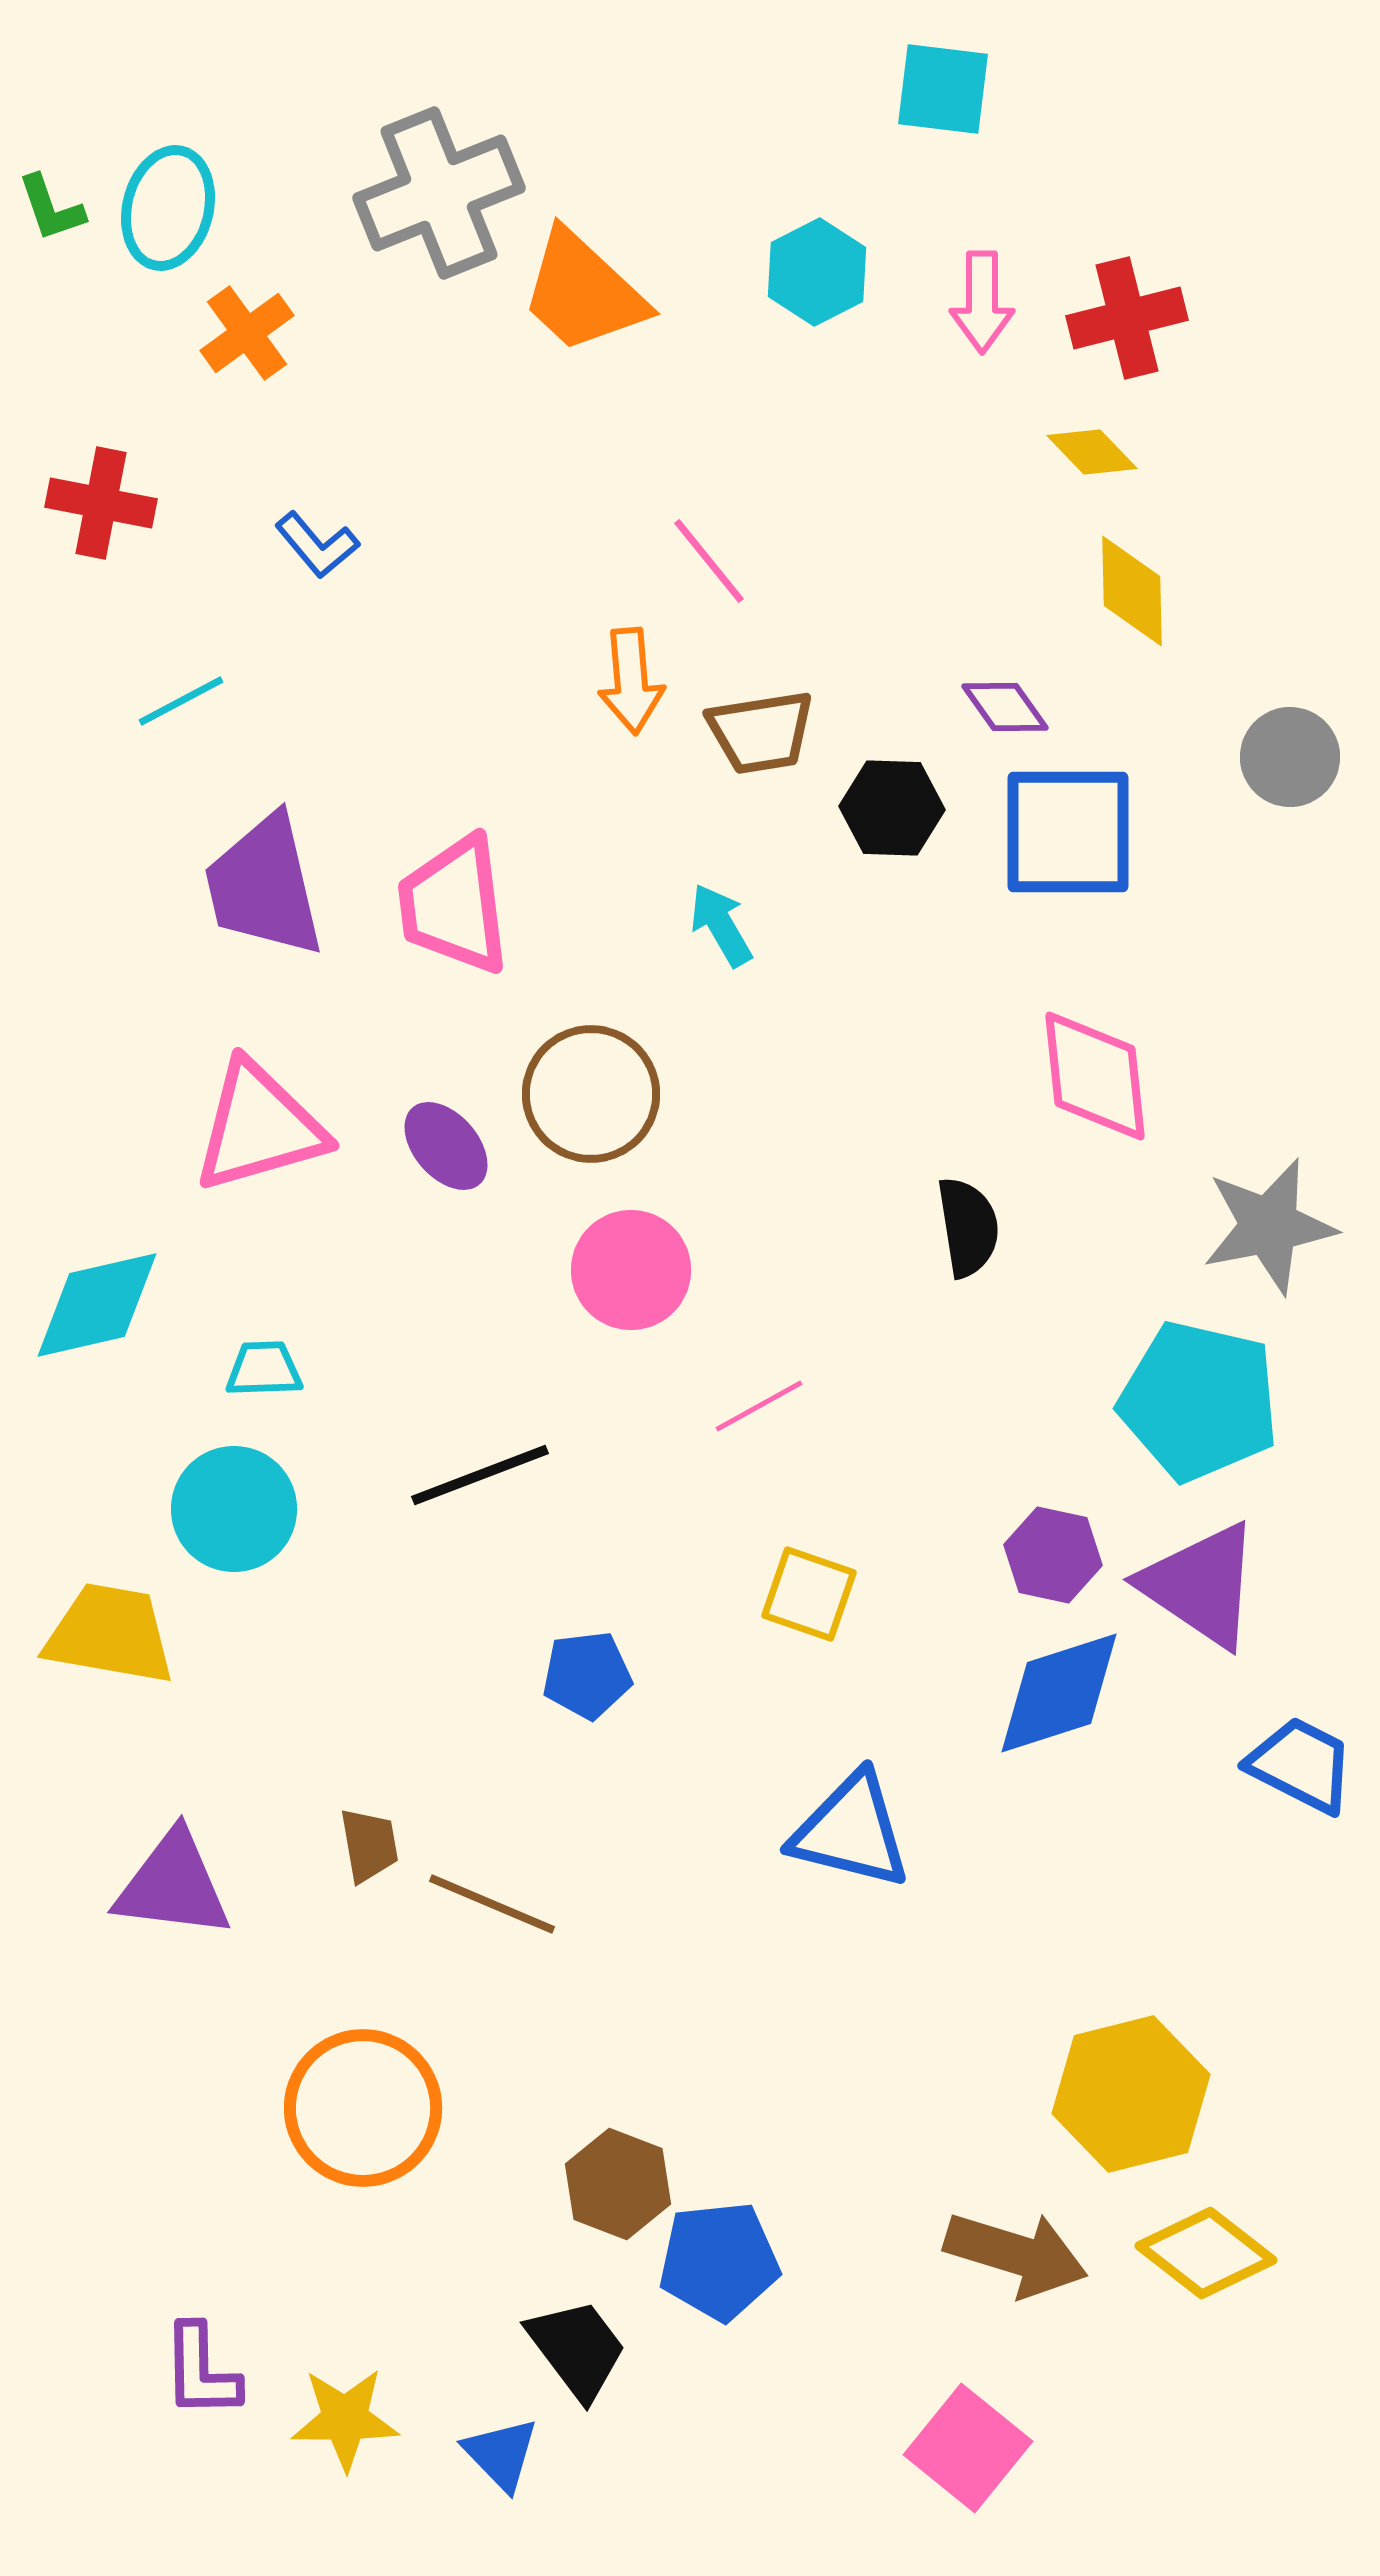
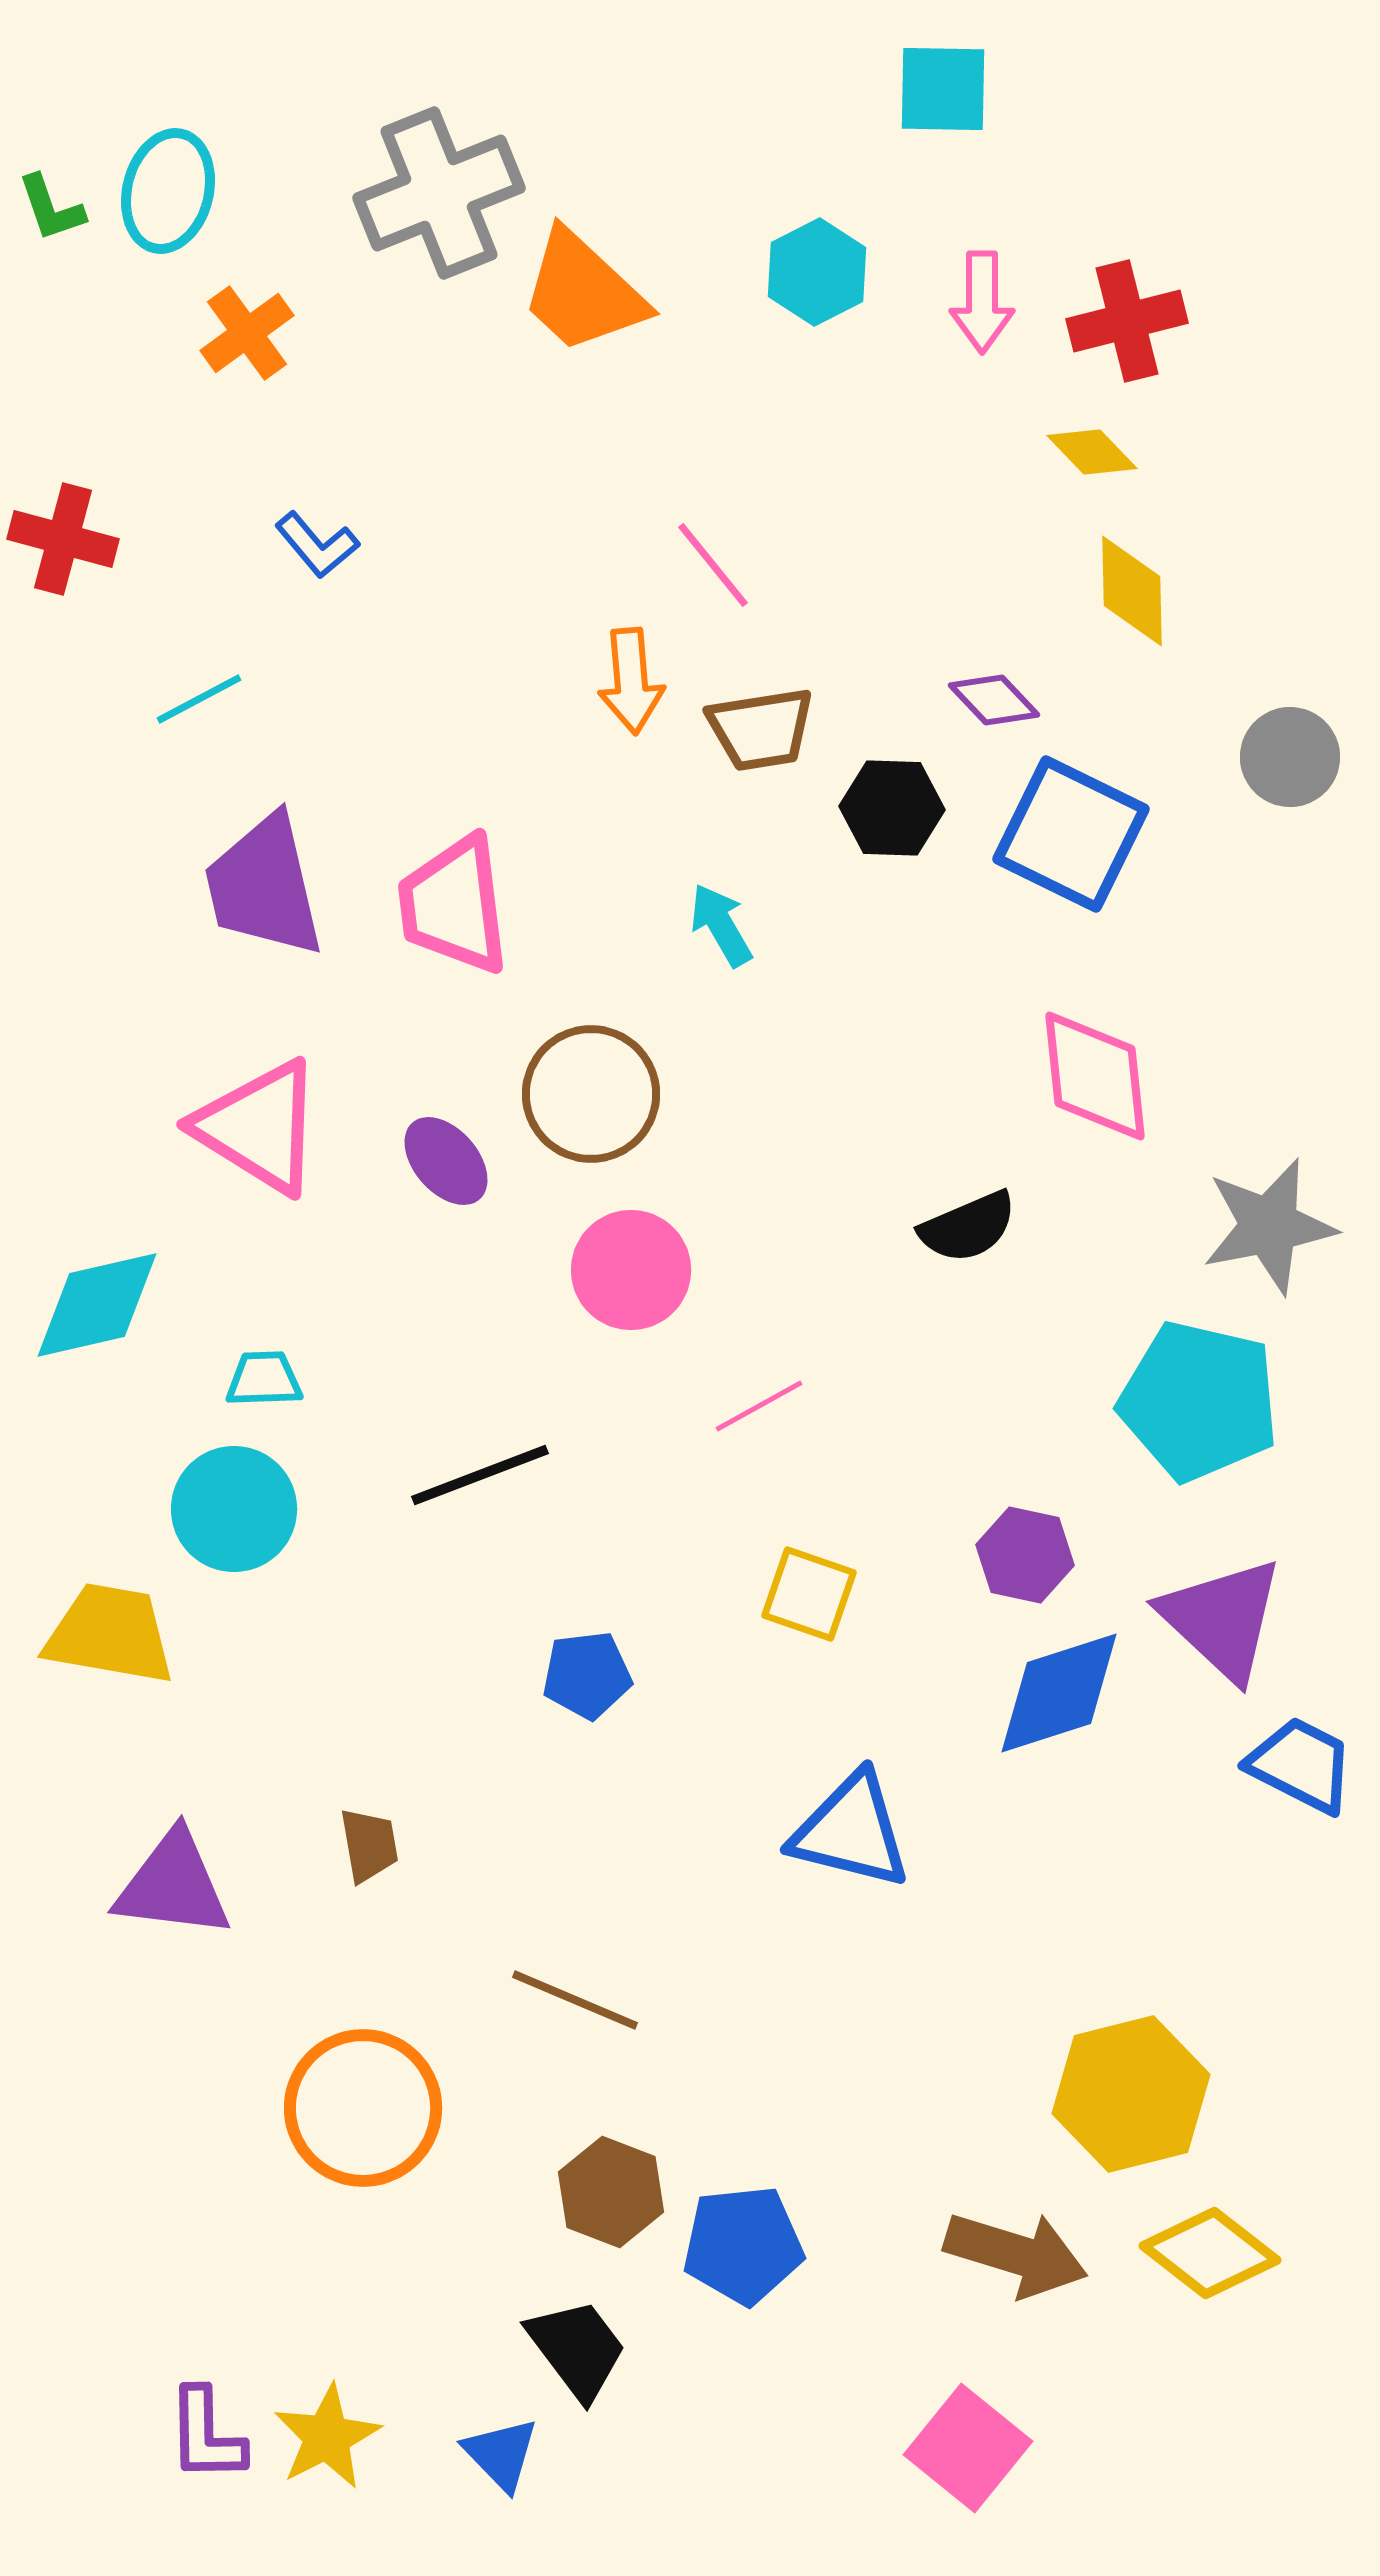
cyan square at (943, 89): rotated 6 degrees counterclockwise
cyan ellipse at (168, 208): moved 17 px up
red cross at (1127, 318): moved 3 px down
red cross at (101, 503): moved 38 px left, 36 px down; rotated 4 degrees clockwise
pink line at (709, 561): moved 4 px right, 4 px down
cyan line at (181, 701): moved 18 px right, 2 px up
purple diamond at (1005, 707): moved 11 px left, 7 px up; rotated 8 degrees counterclockwise
brown trapezoid at (761, 732): moved 3 px up
blue square at (1068, 832): moved 3 px right, 2 px down; rotated 26 degrees clockwise
pink triangle at (259, 1127): rotated 48 degrees clockwise
purple ellipse at (446, 1146): moved 15 px down
black semicircle at (968, 1227): rotated 76 degrees clockwise
cyan trapezoid at (264, 1369): moved 10 px down
purple hexagon at (1053, 1555): moved 28 px left
purple triangle at (1201, 1585): moved 21 px right, 34 px down; rotated 9 degrees clockwise
brown line at (492, 1904): moved 83 px right, 96 px down
brown hexagon at (618, 2184): moved 7 px left, 8 px down
yellow diamond at (1206, 2253): moved 4 px right
blue pentagon at (719, 2261): moved 24 px right, 16 px up
purple L-shape at (201, 2371): moved 5 px right, 64 px down
yellow star at (345, 2419): moved 18 px left, 18 px down; rotated 27 degrees counterclockwise
